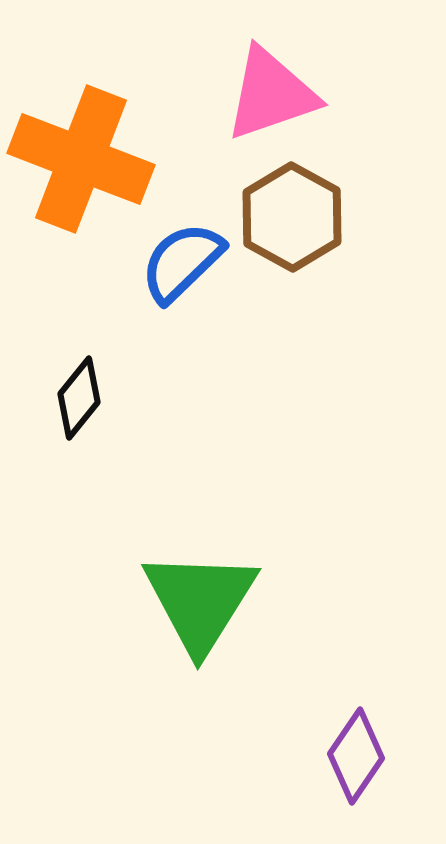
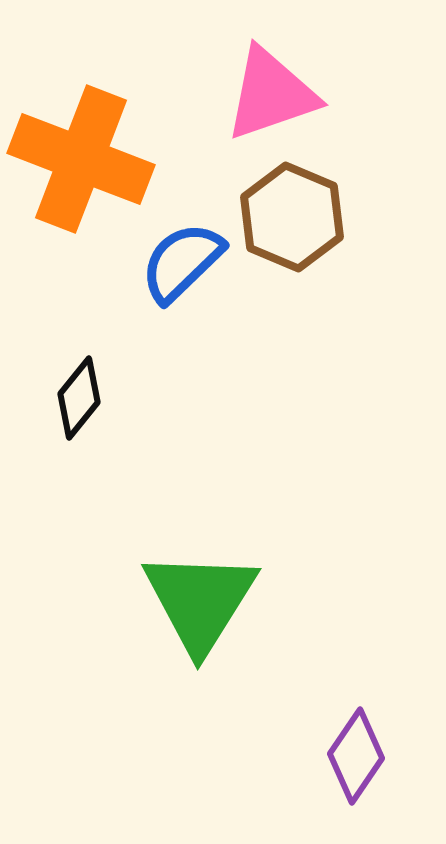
brown hexagon: rotated 6 degrees counterclockwise
